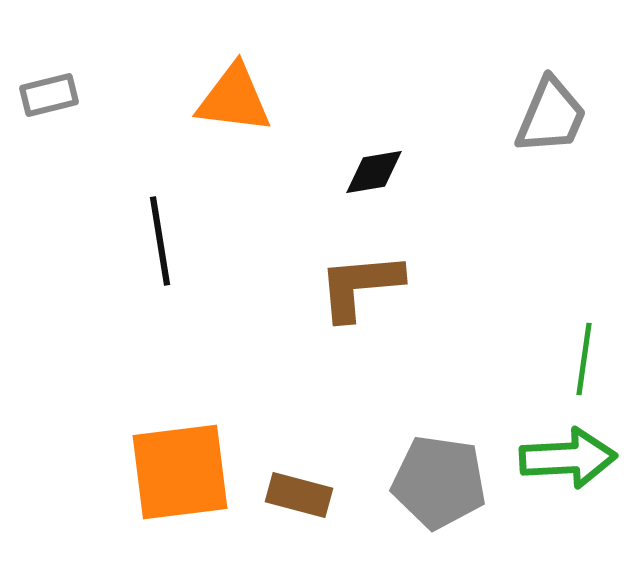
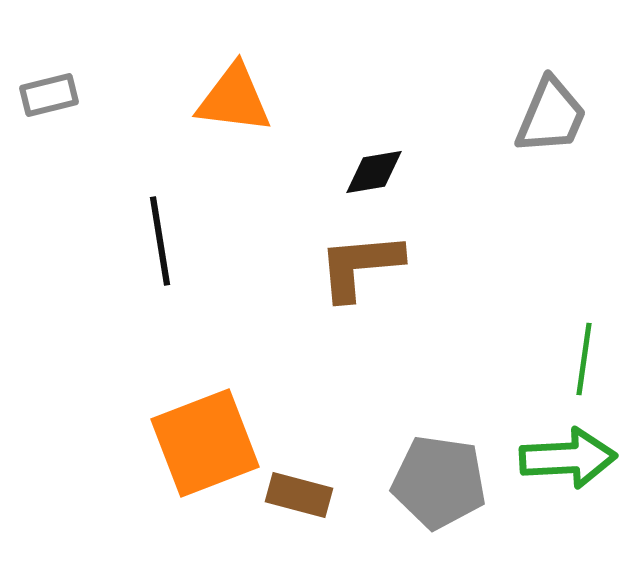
brown L-shape: moved 20 px up
orange square: moved 25 px right, 29 px up; rotated 14 degrees counterclockwise
